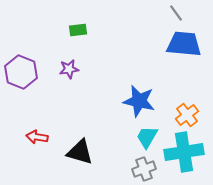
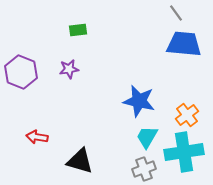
black triangle: moved 9 px down
